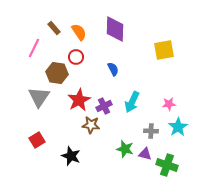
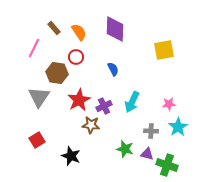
purple triangle: moved 2 px right
